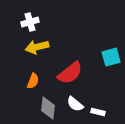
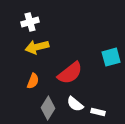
gray diamond: rotated 25 degrees clockwise
